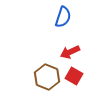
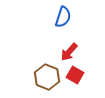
red arrow: moved 1 px left; rotated 24 degrees counterclockwise
red square: moved 1 px right, 1 px up
